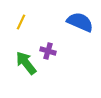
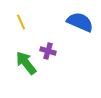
yellow line: rotated 49 degrees counterclockwise
